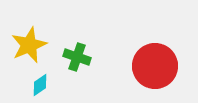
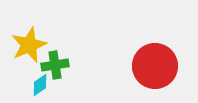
green cross: moved 22 px left, 8 px down; rotated 28 degrees counterclockwise
